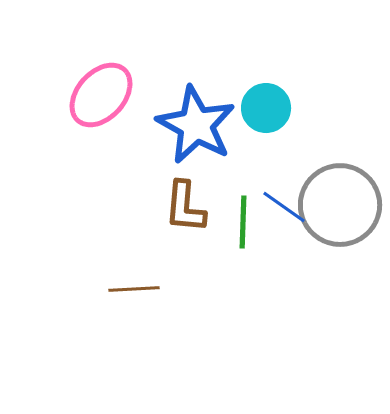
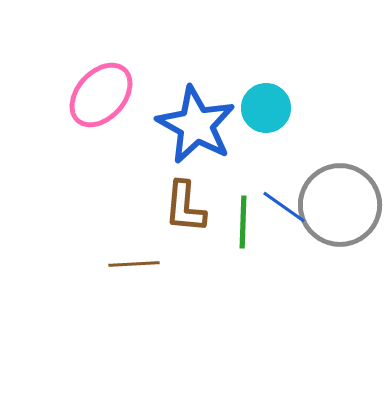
brown line: moved 25 px up
